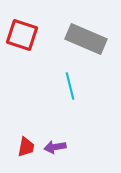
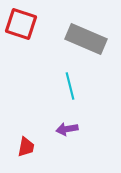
red square: moved 1 px left, 11 px up
purple arrow: moved 12 px right, 18 px up
